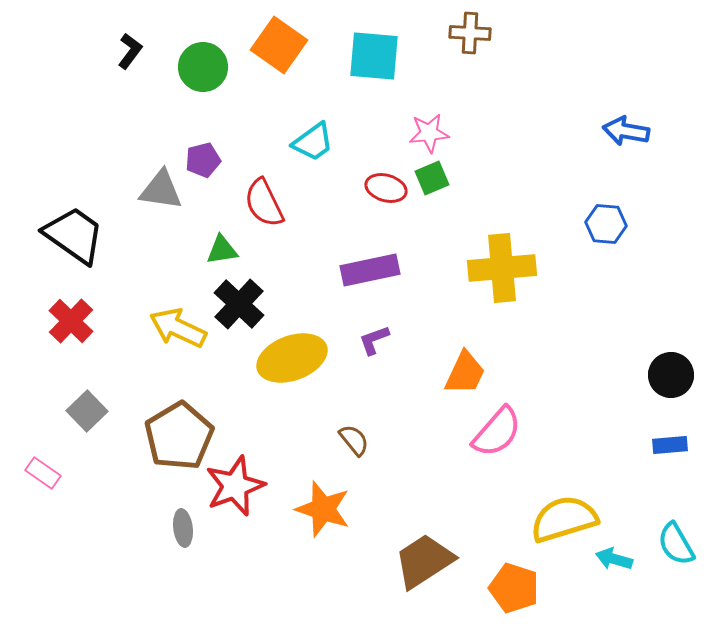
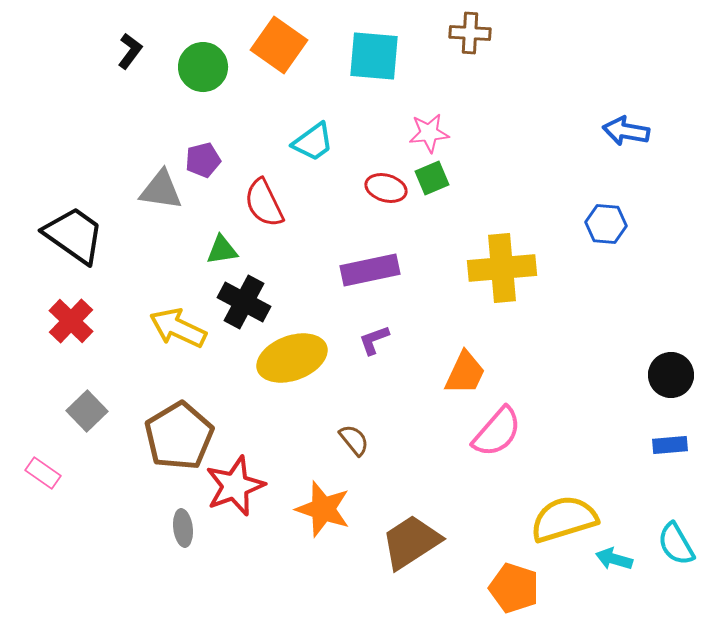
black cross: moved 5 px right, 2 px up; rotated 15 degrees counterclockwise
brown trapezoid: moved 13 px left, 19 px up
